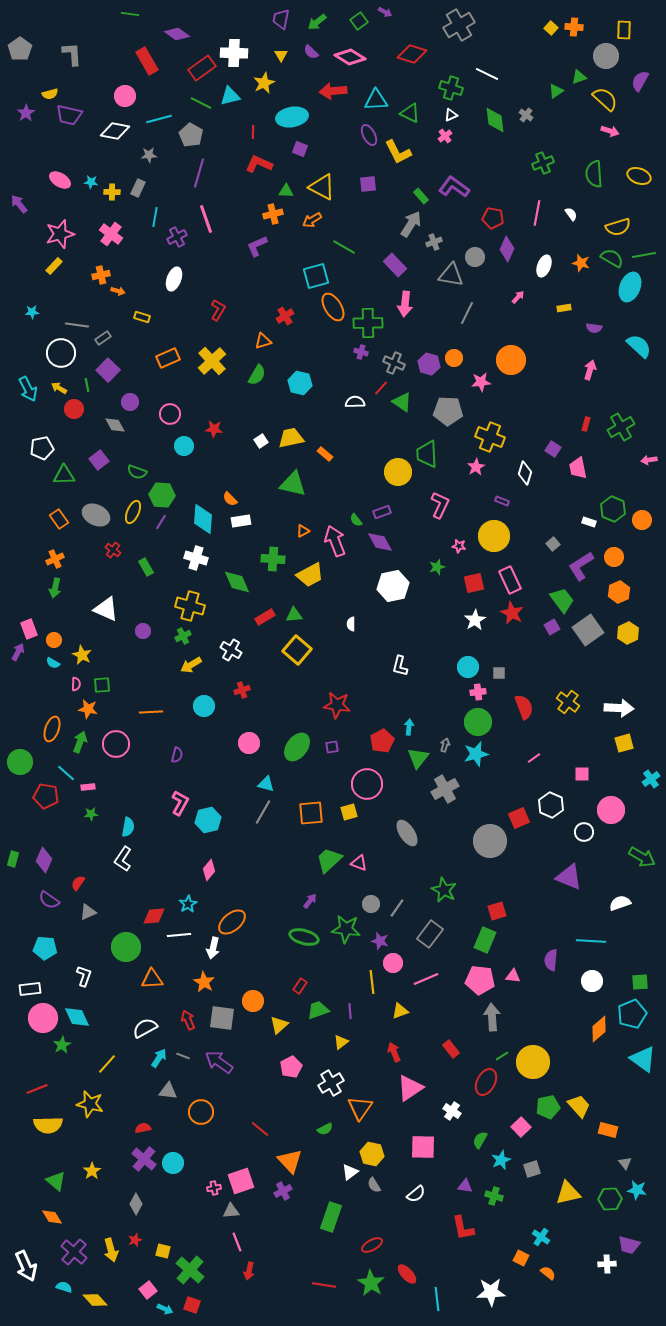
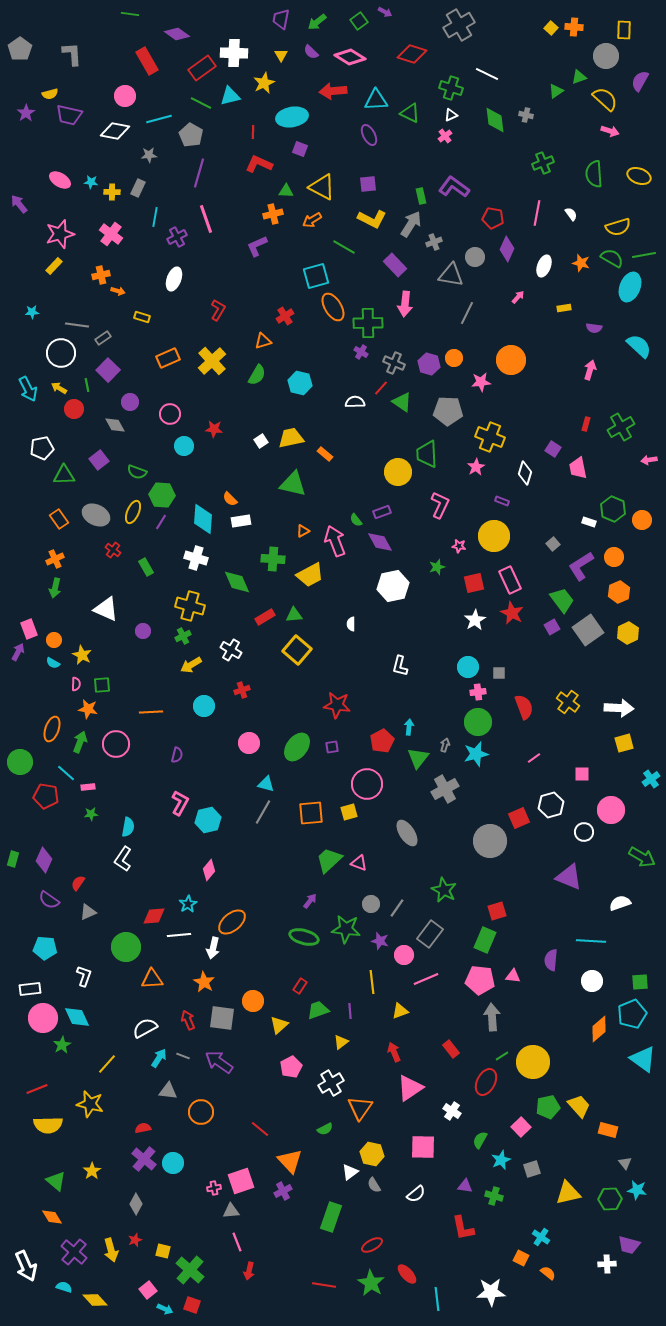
gray cross at (526, 115): rotated 24 degrees counterclockwise
yellow L-shape at (398, 152): moved 26 px left, 67 px down; rotated 36 degrees counterclockwise
green rectangle at (421, 196): rotated 28 degrees clockwise
purple cross at (361, 352): rotated 16 degrees clockwise
white hexagon at (551, 805): rotated 20 degrees clockwise
pink circle at (393, 963): moved 11 px right, 8 px up
